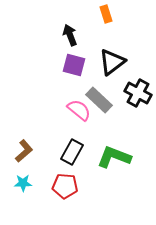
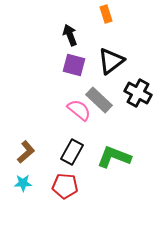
black triangle: moved 1 px left, 1 px up
brown L-shape: moved 2 px right, 1 px down
